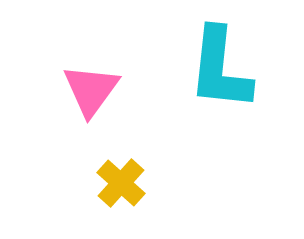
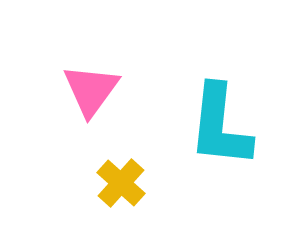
cyan L-shape: moved 57 px down
